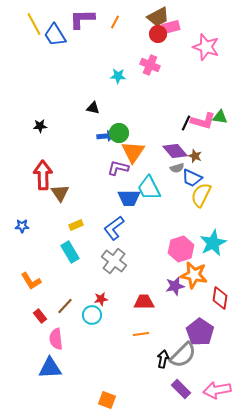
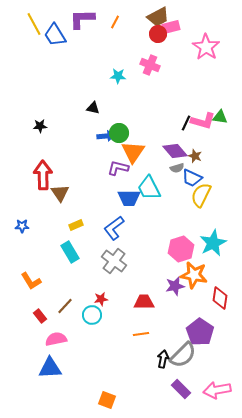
pink star at (206, 47): rotated 16 degrees clockwise
pink semicircle at (56, 339): rotated 85 degrees clockwise
